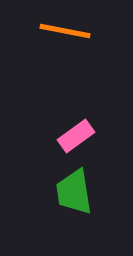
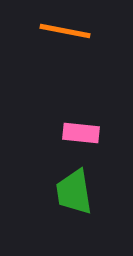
pink rectangle: moved 5 px right, 3 px up; rotated 42 degrees clockwise
